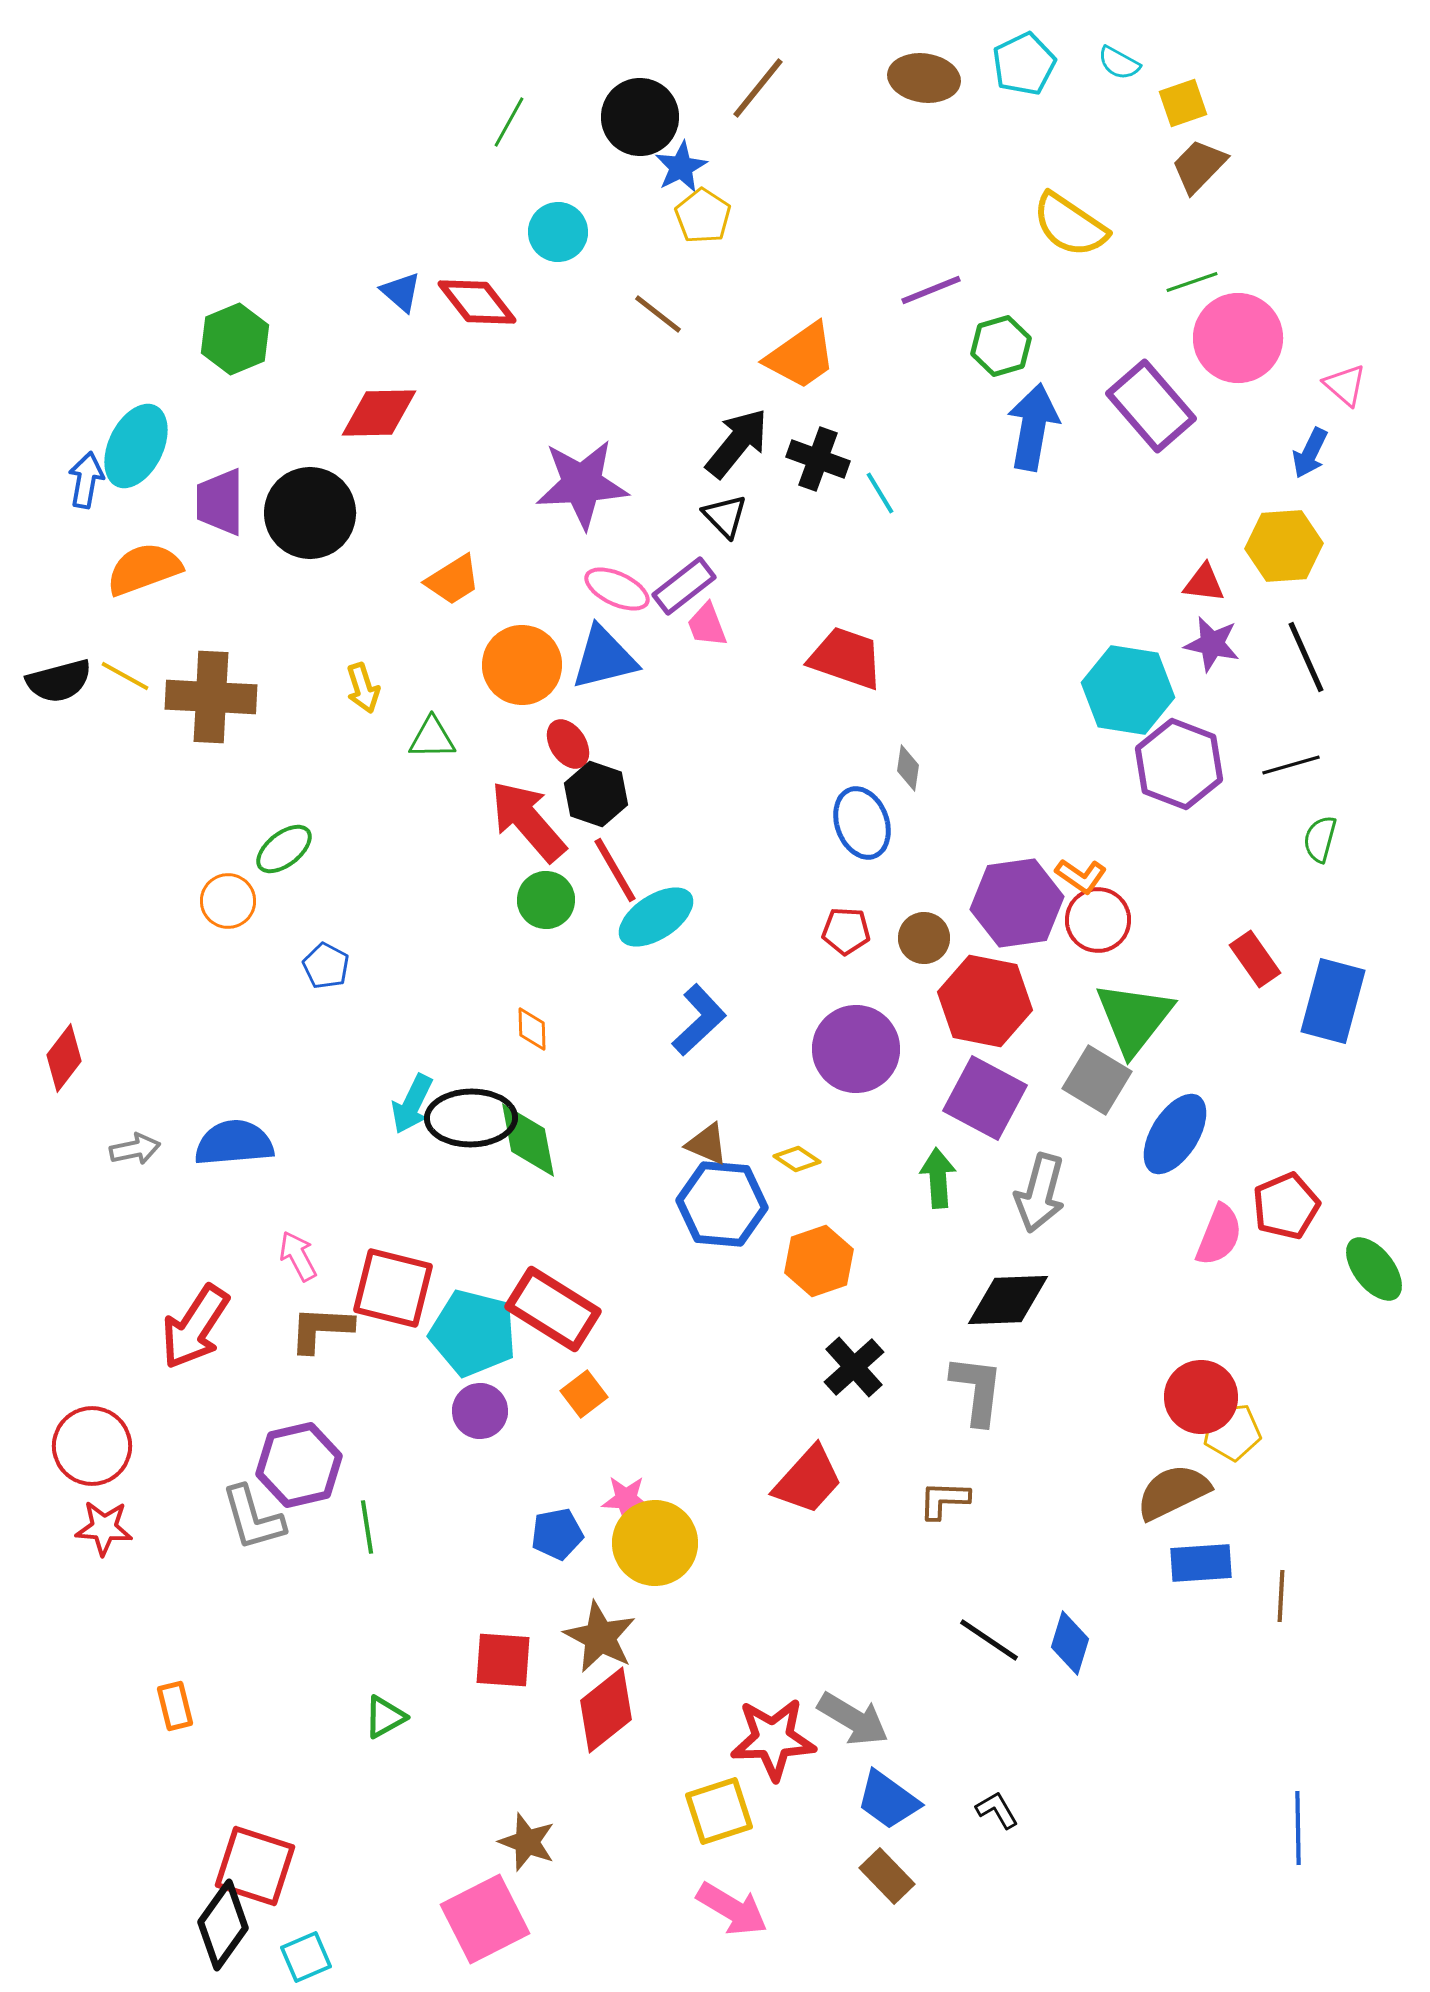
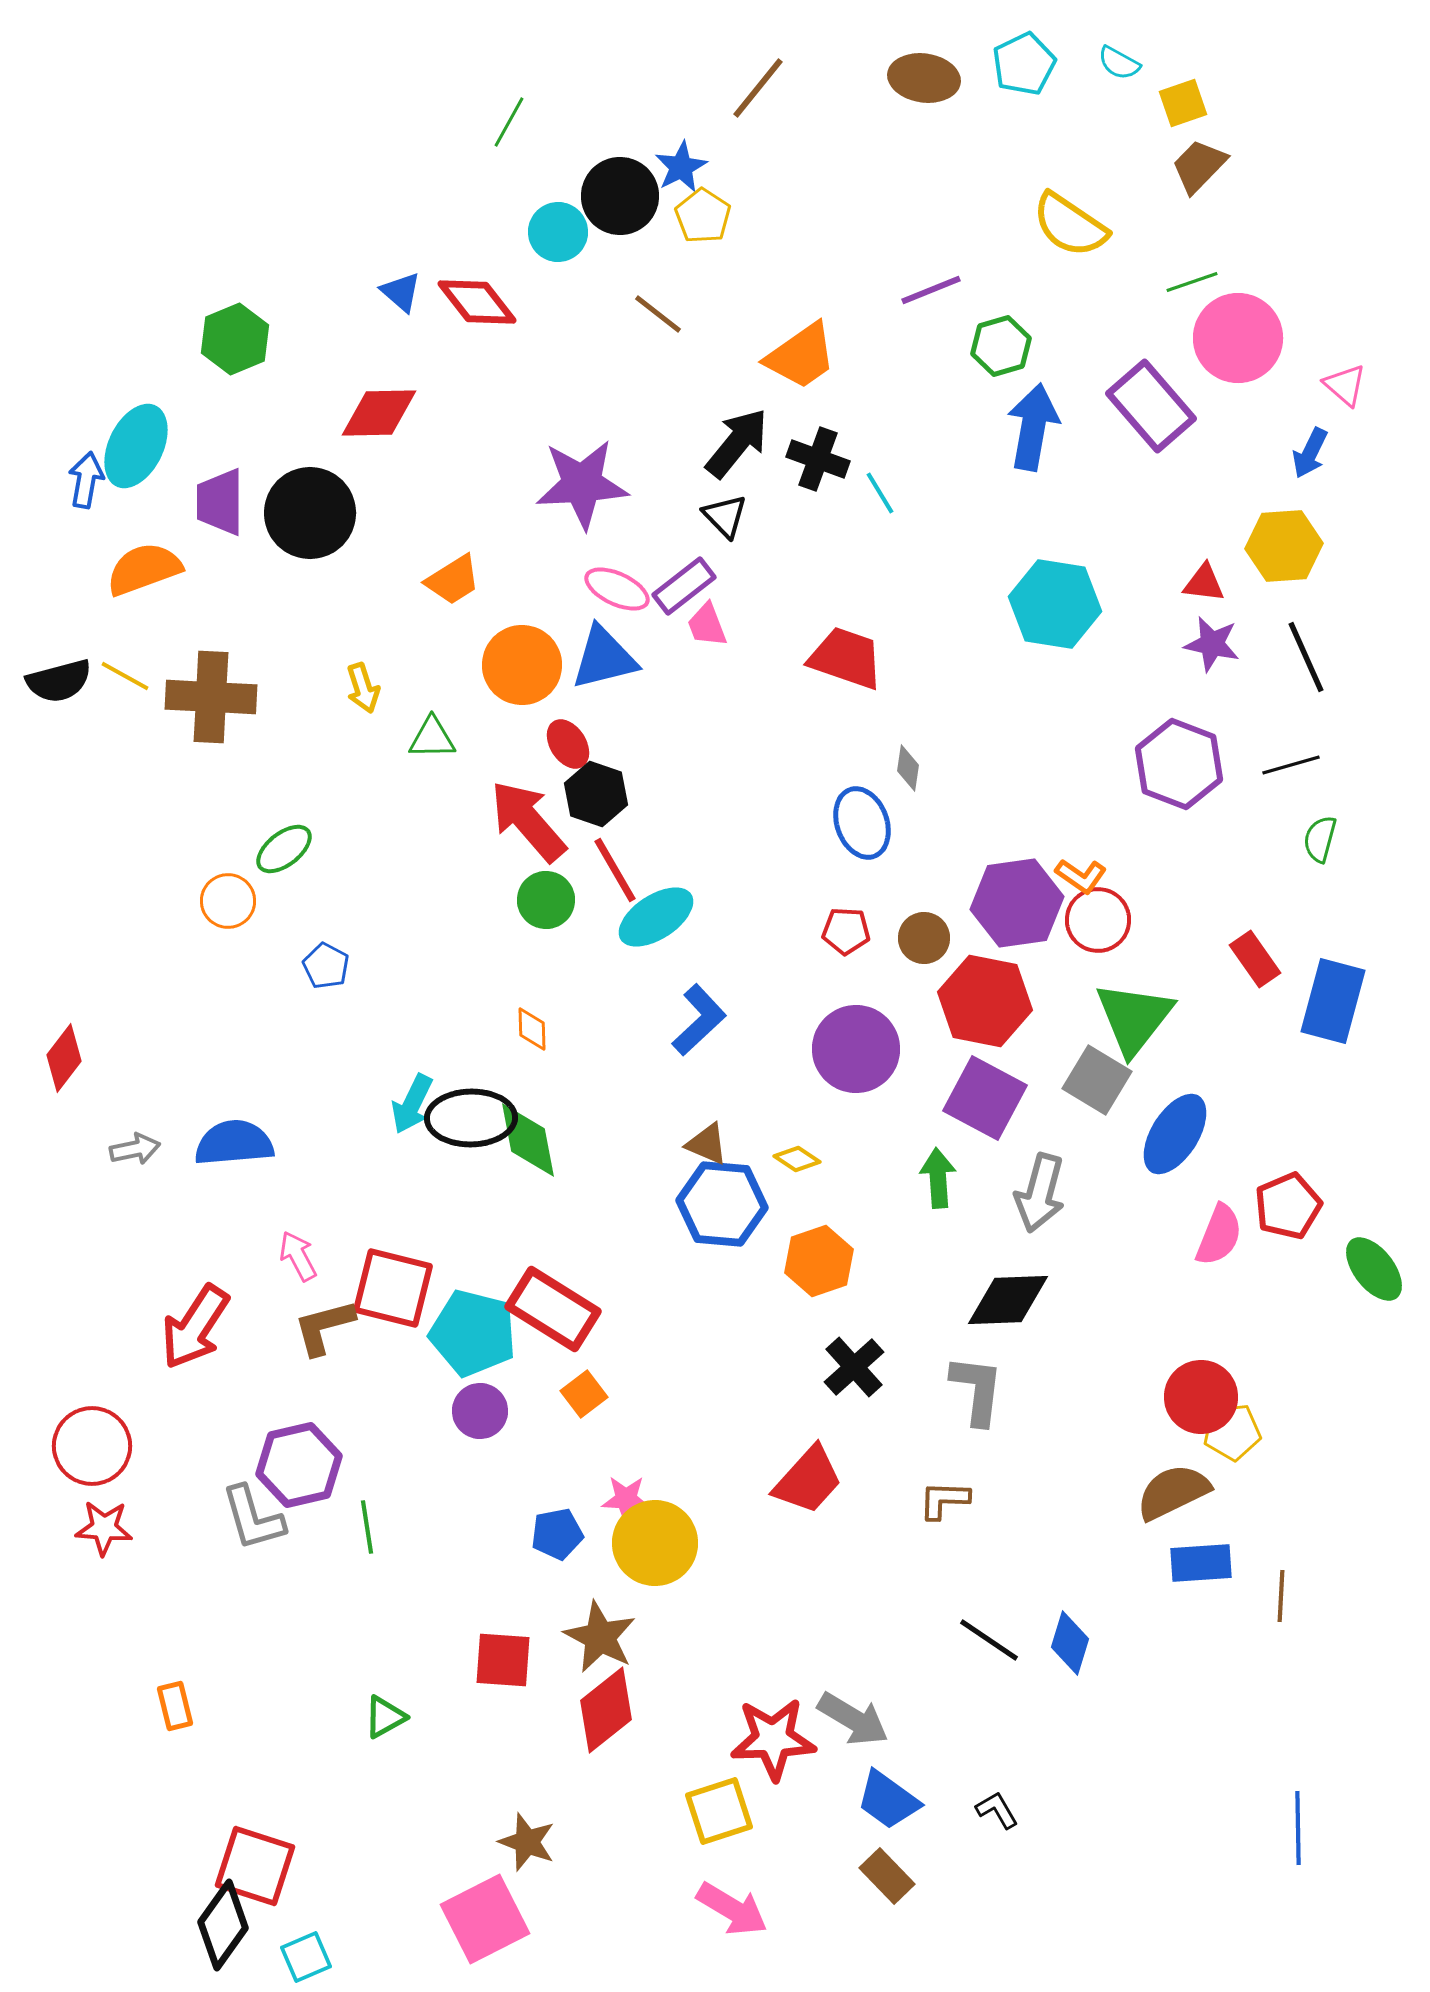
black circle at (640, 117): moved 20 px left, 79 px down
cyan hexagon at (1128, 690): moved 73 px left, 86 px up
red pentagon at (1286, 1206): moved 2 px right
brown L-shape at (321, 1329): moved 3 px right, 2 px up; rotated 18 degrees counterclockwise
